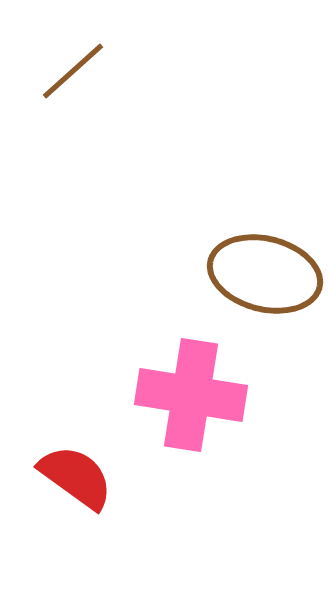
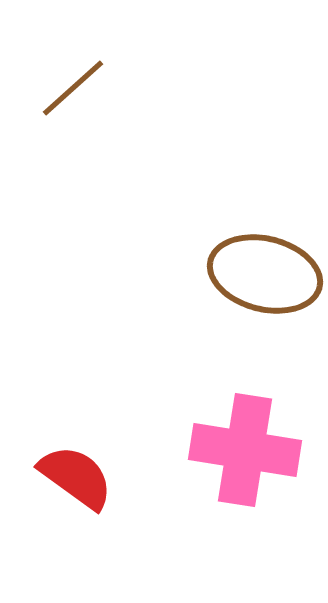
brown line: moved 17 px down
pink cross: moved 54 px right, 55 px down
